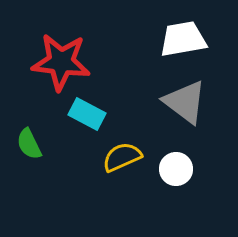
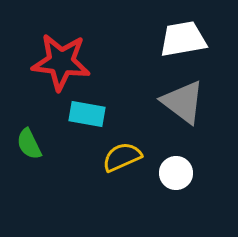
gray triangle: moved 2 px left
cyan rectangle: rotated 18 degrees counterclockwise
white circle: moved 4 px down
